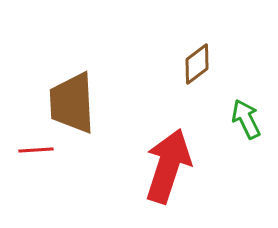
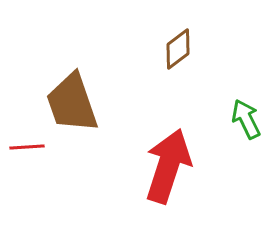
brown diamond: moved 19 px left, 15 px up
brown trapezoid: rotated 16 degrees counterclockwise
red line: moved 9 px left, 3 px up
